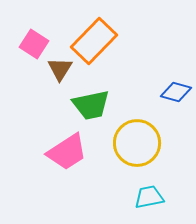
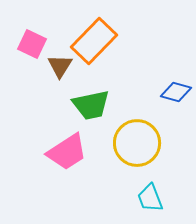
pink square: moved 2 px left; rotated 8 degrees counterclockwise
brown triangle: moved 3 px up
cyan trapezoid: moved 1 px right, 1 px down; rotated 100 degrees counterclockwise
